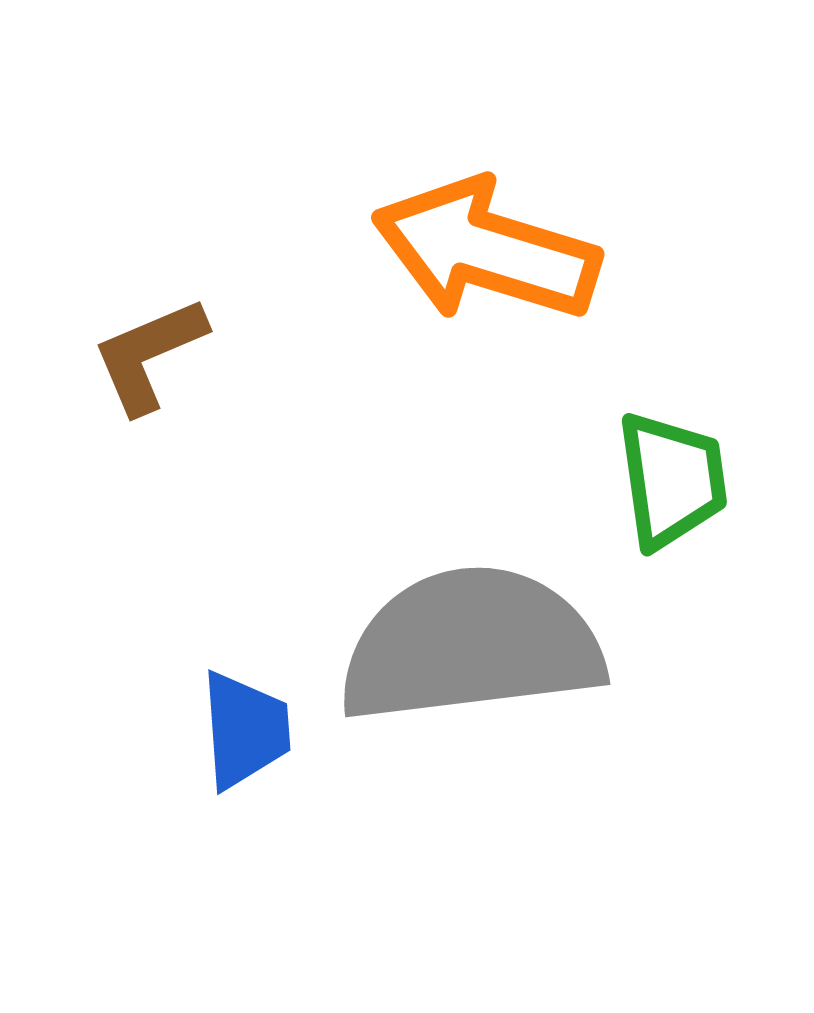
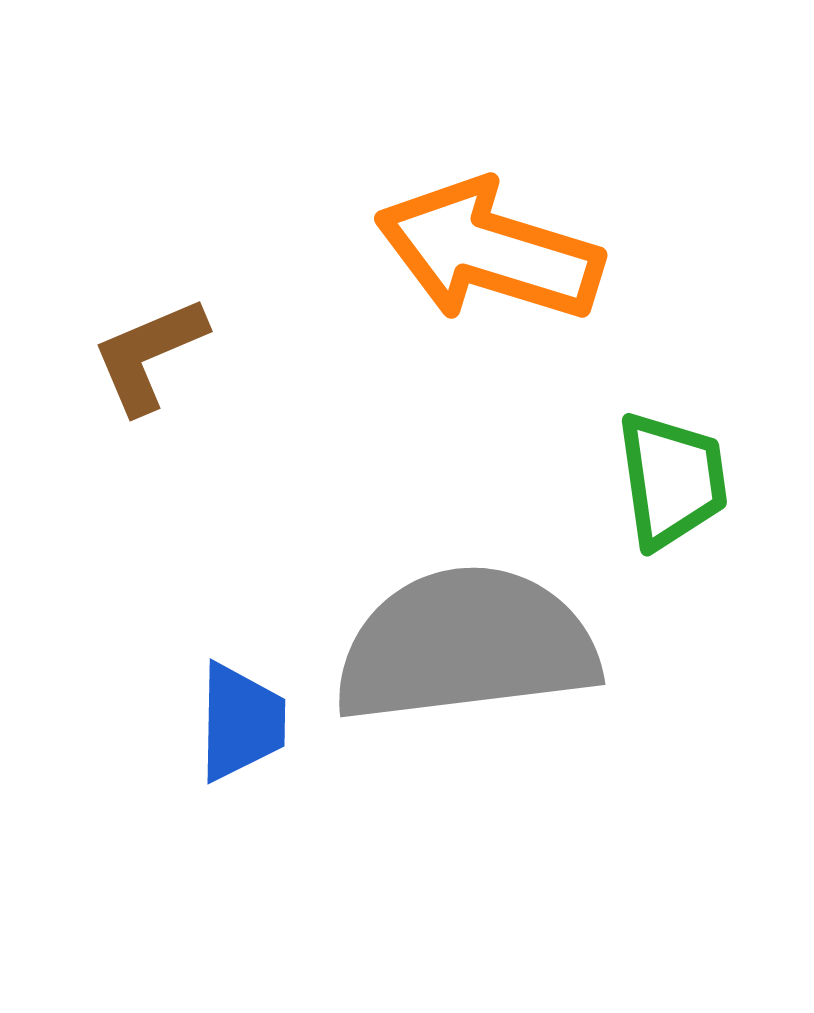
orange arrow: moved 3 px right, 1 px down
gray semicircle: moved 5 px left
blue trapezoid: moved 4 px left, 8 px up; rotated 5 degrees clockwise
